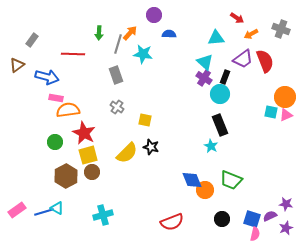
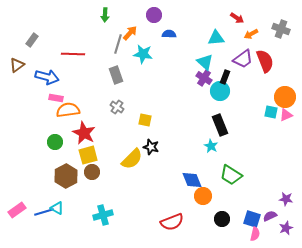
green arrow at (99, 33): moved 6 px right, 18 px up
cyan circle at (220, 94): moved 3 px up
yellow semicircle at (127, 153): moved 5 px right, 6 px down
green trapezoid at (231, 180): moved 5 px up; rotated 10 degrees clockwise
orange circle at (205, 190): moved 2 px left, 6 px down
purple star at (286, 204): moved 5 px up
